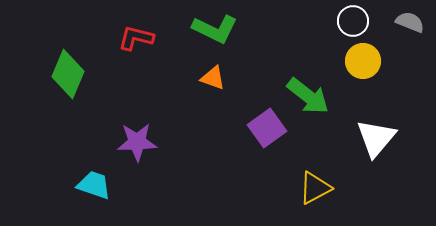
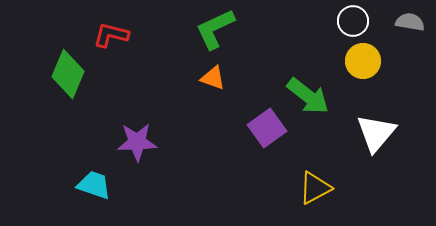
gray semicircle: rotated 12 degrees counterclockwise
green L-shape: rotated 129 degrees clockwise
red L-shape: moved 25 px left, 3 px up
white triangle: moved 5 px up
